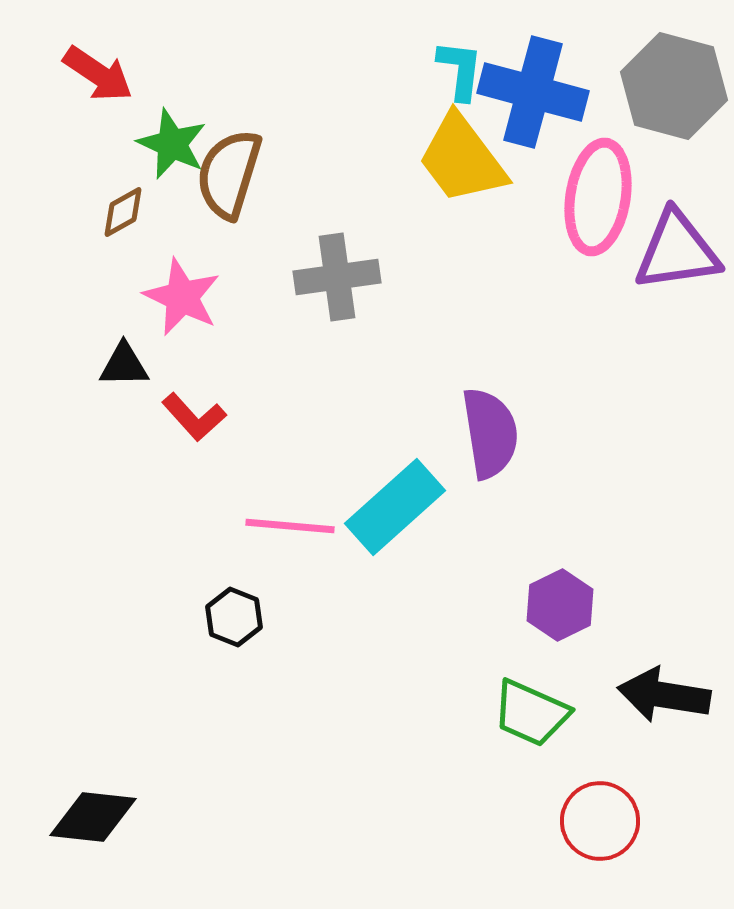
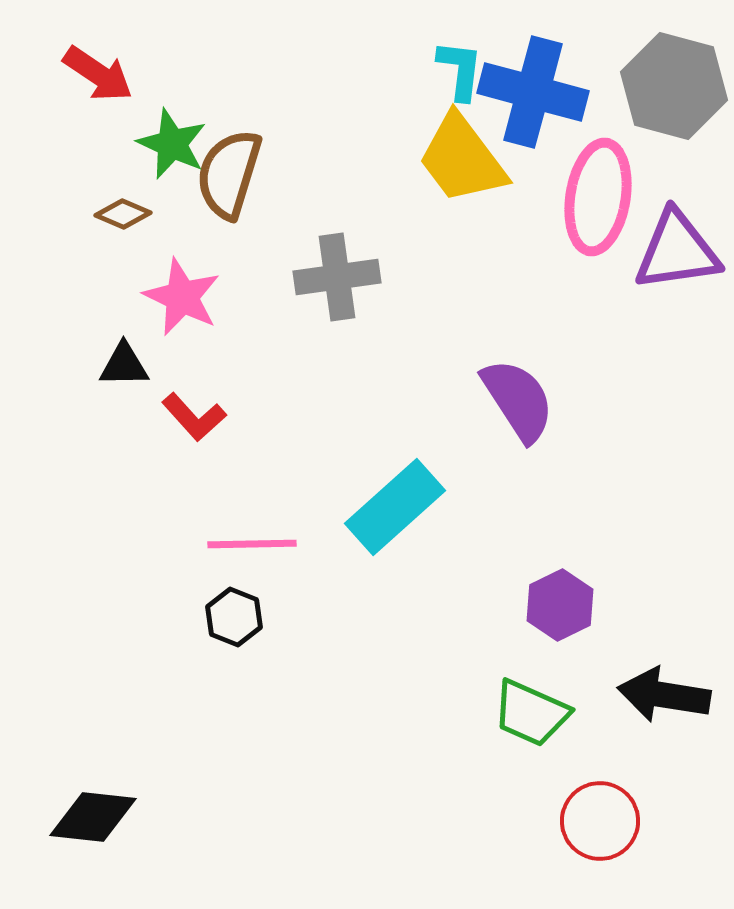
brown diamond: moved 2 px down; rotated 52 degrees clockwise
purple semicircle: moved 28 px right, 33 px up; rotated 24 degrees counterclockwise
pink line: moved 38 px left, 18 px down; rotated 6 degrees counterclockwise
